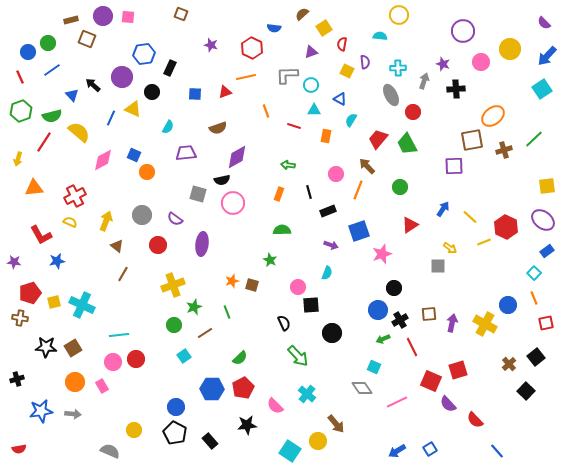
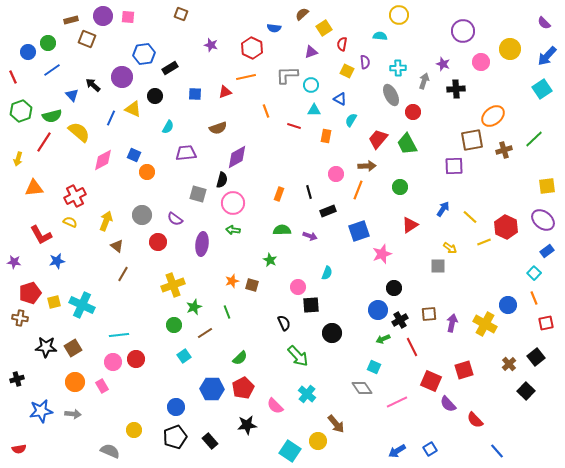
black rectangle at (170, 68): rotated 35 degrees clockwise
red line at (20, 77): moved 7 px left
black circle at (152, 92): moved 3 px right, 4 px down
green arrow at (288, 165): moved 55 px left, 65 px down
brown arrow at (367, 166): rotated 132 degrees clockwise
black semicircle at (222, 180): rotated 63 degrees counterclockwise
red circle at (158, 245): moved 3 px up
purple arrow at (331, 245): moved 21 px left, 9 px up
red square at (458, 370): moved 6 px right
black pentagon at (175, 433): moved 4 px down; rotated 25 degrees clockwise
